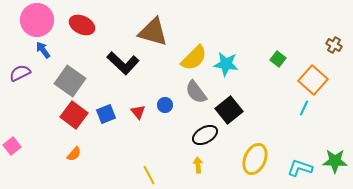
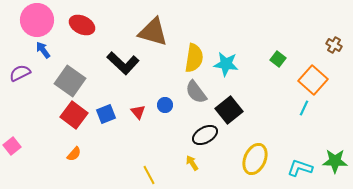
yellow semicircle: rotated 36 degrees counterclockwise
yellow arrow: moved 6 px left, 2 px up; rotated 28 degrees counterclockwise
